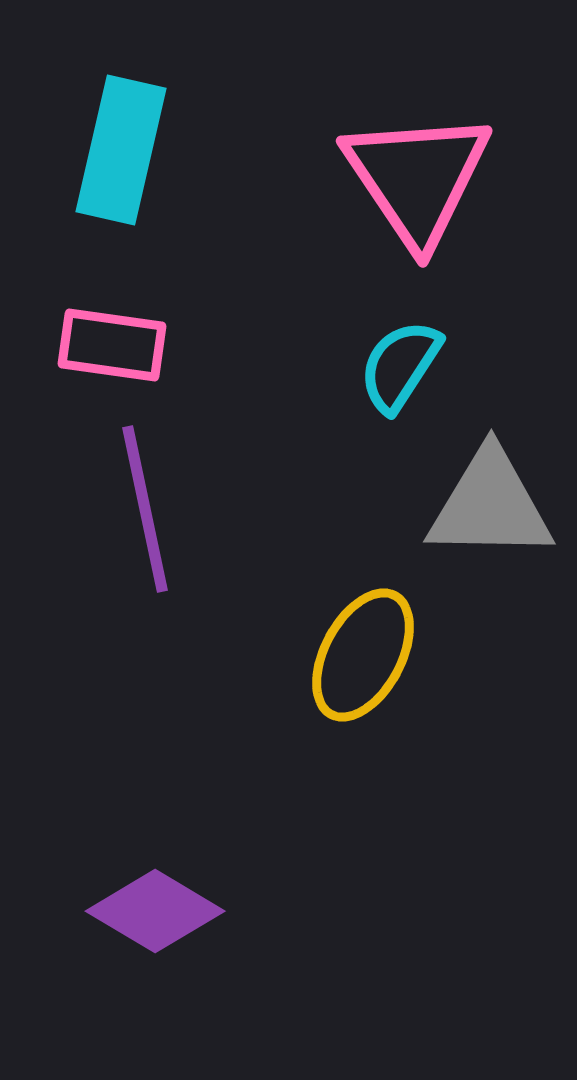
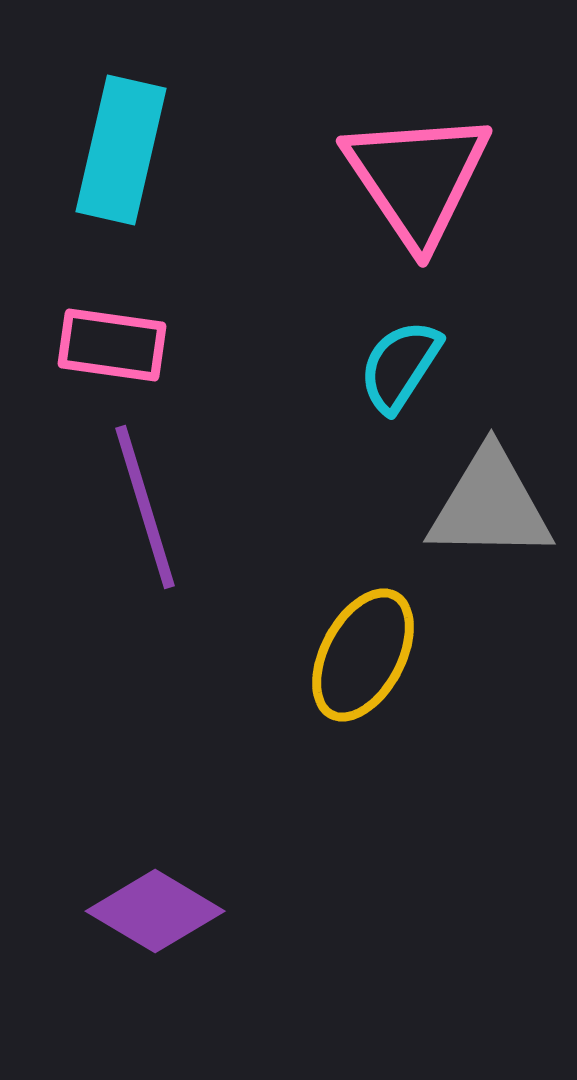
purple line: moved 2 px up; rotated 5 degrees counterclockwise
